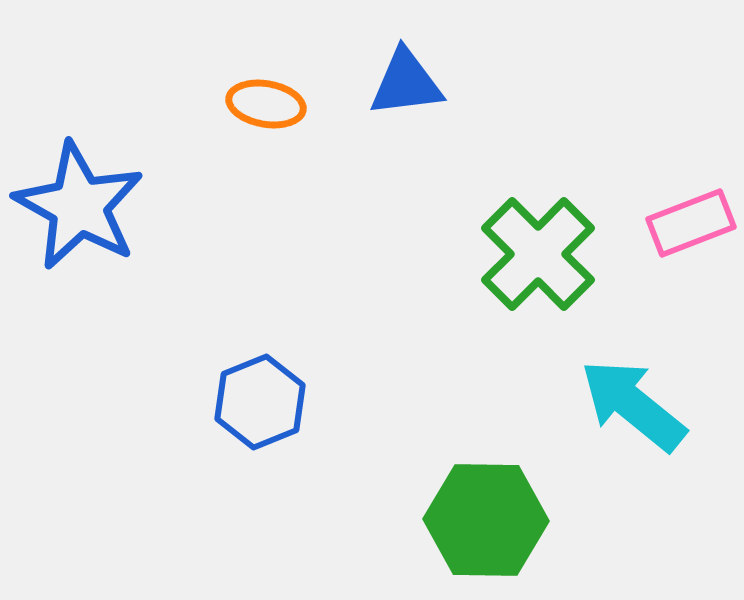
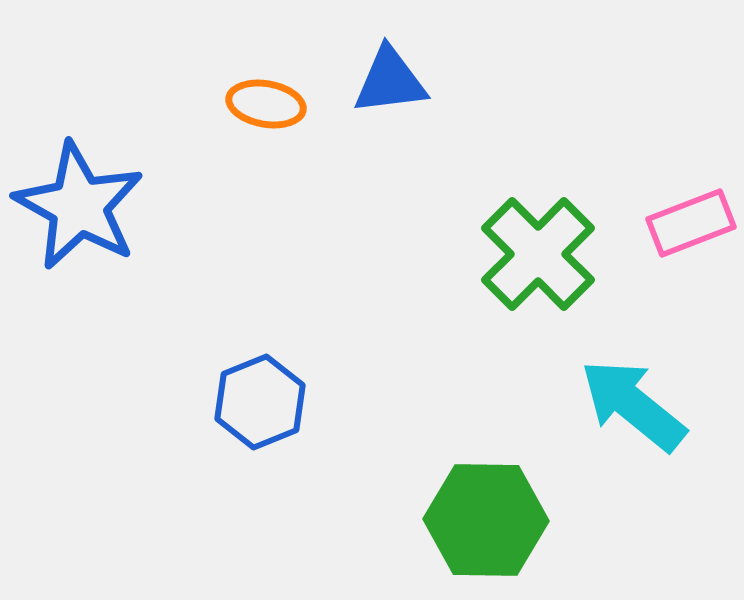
blue triangle: moved 16 px left, 2 px up
